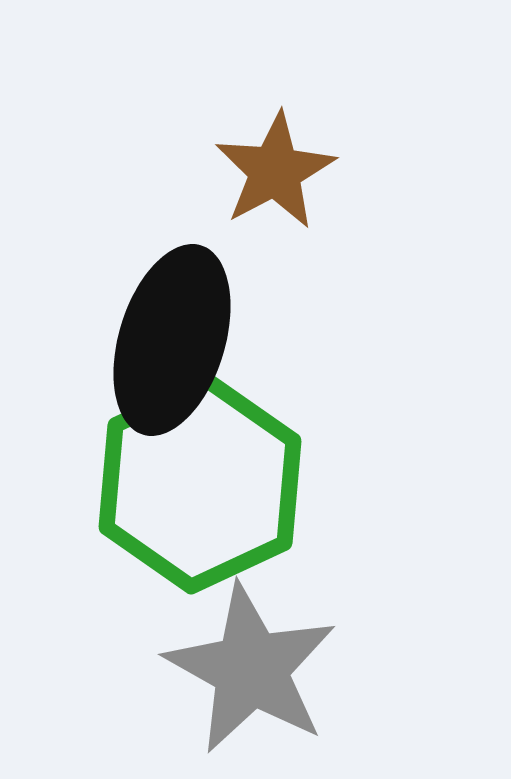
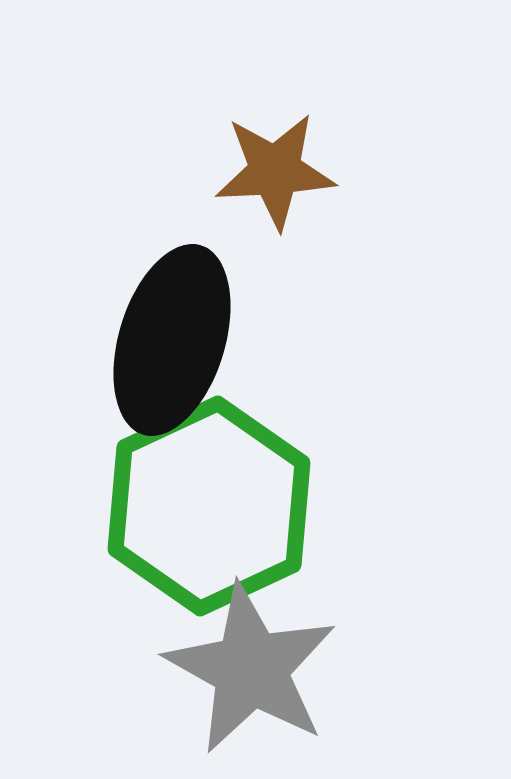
brown star: rotated 25 degrees clockwise
green hexagon: moved 9 px right, 22 px down
